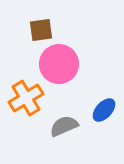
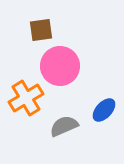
pink circle: moved 1 px right, 2 px down
